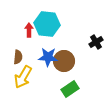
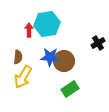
cyan hexagon: rotated 15 degrees counterclockwise
black cross: moved 2 px right, 1 px down
blue star: moved 2 px right
